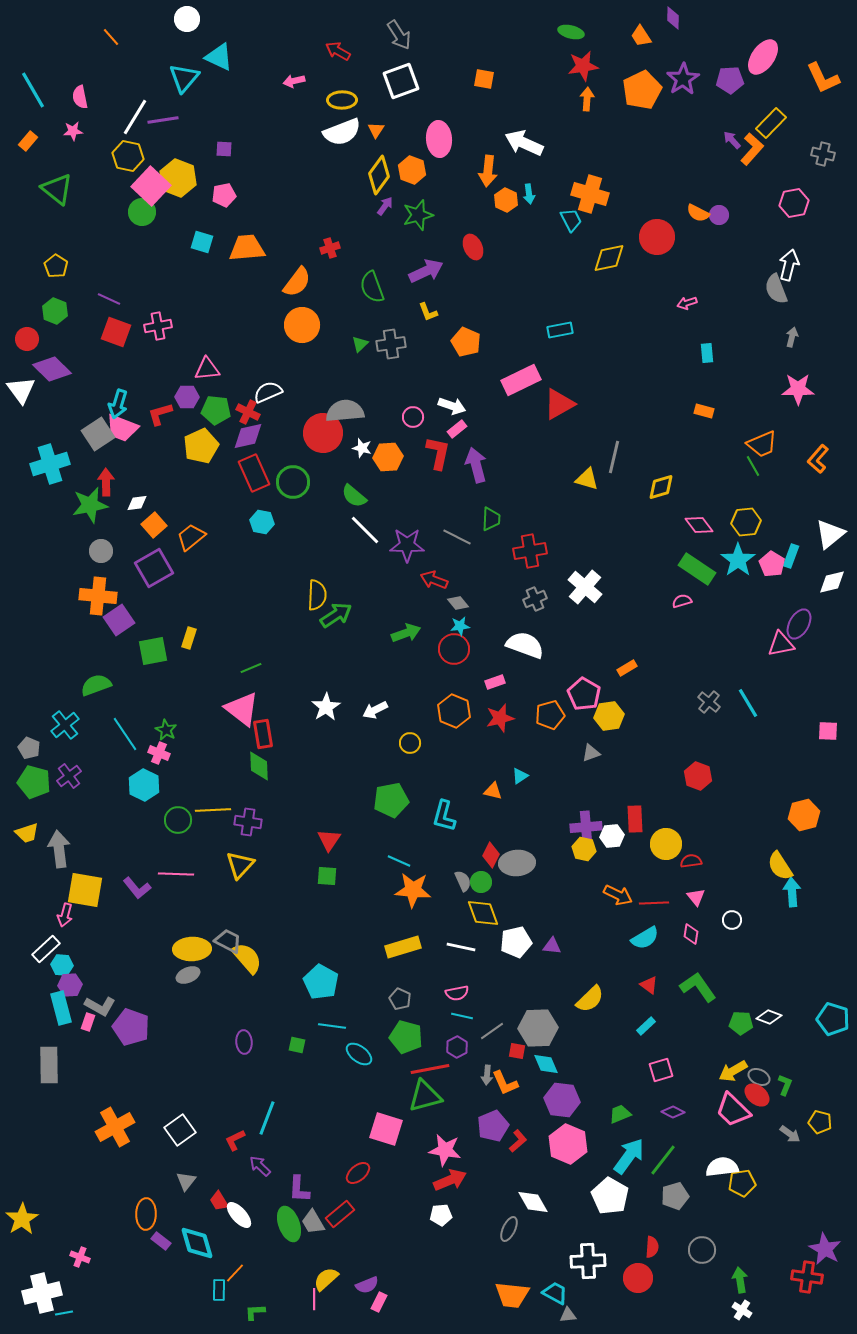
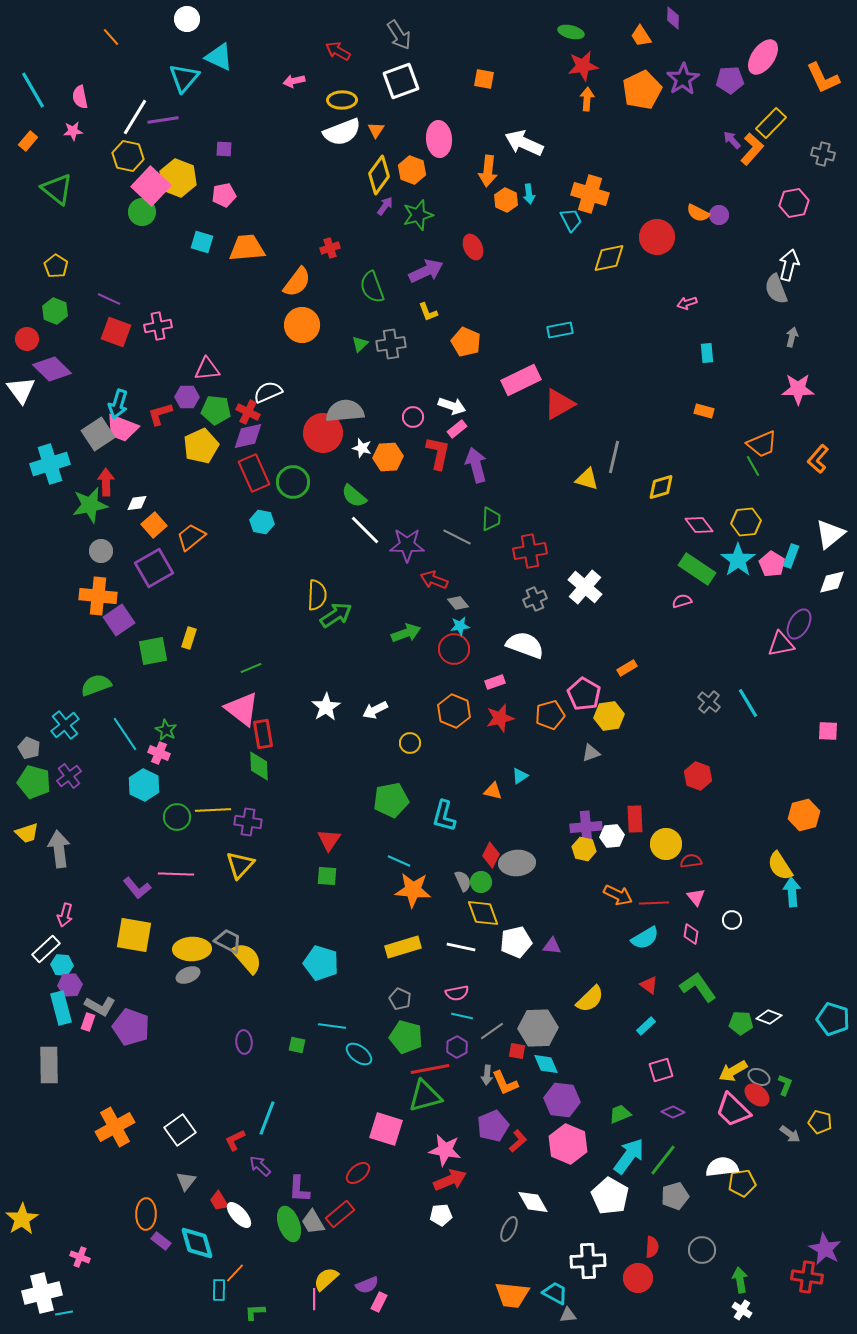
green circle at (178, 820): moved 1 px left, 3 px up
yellow square at (85, 890): moved 49 px right, 45 px down
cyan pentagon at (321, 982): moved 19 px up; rotated 12 degrees counterclockwise
